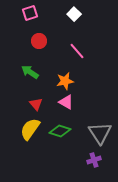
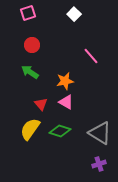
pink square: moved 2 px left
red circle: moved 7 px left, 4 px down
pink line: moved 14 px right, 5 px down
red triangle: moved 5 px right
gray triangle: rotated 25 degrees counterclockwise
purple cross: moved 5 px right, 4 px down
